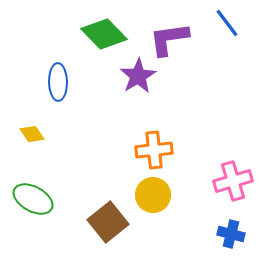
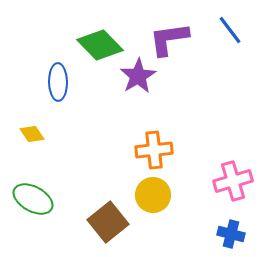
blue line: moved 3 px right, 7 px down
green diamond: moved 4 px left, 11 px down
